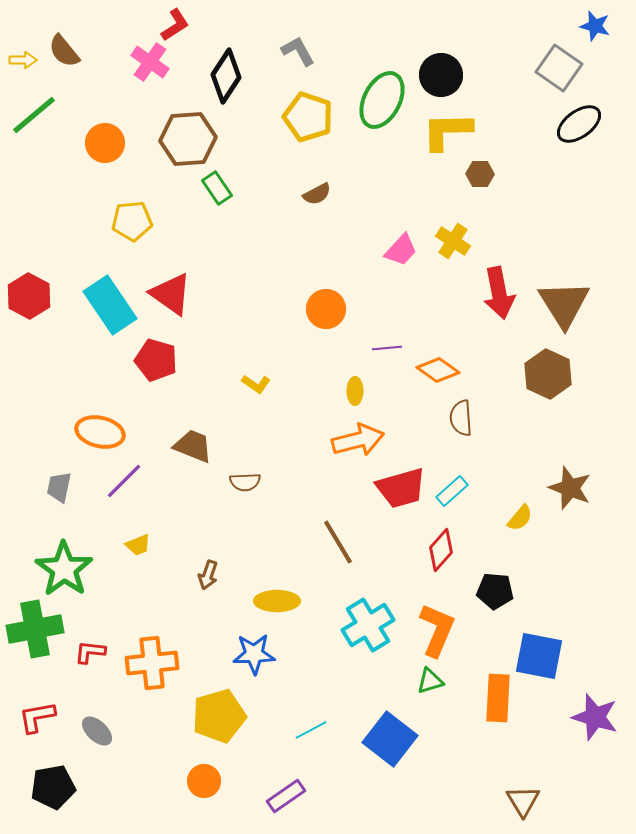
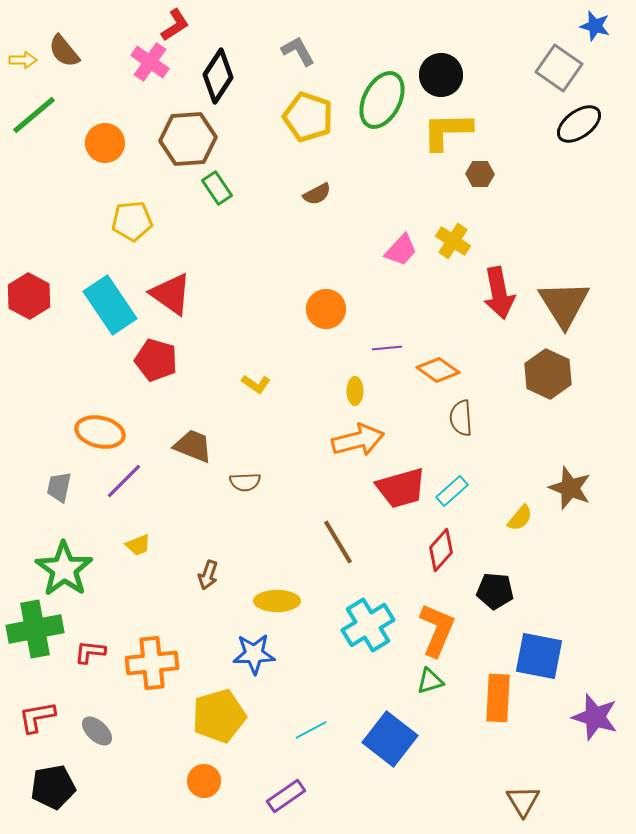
black diamond at (226, 76): moved 8 px left
